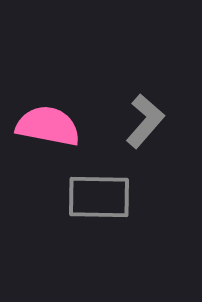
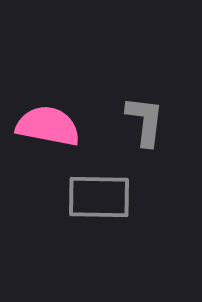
gray L-shape: rotated 34 degrees counterclockwise
